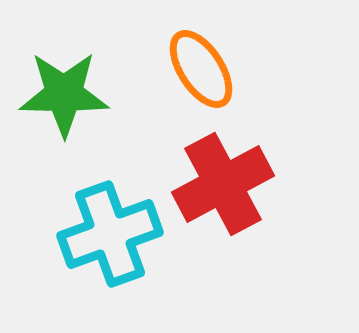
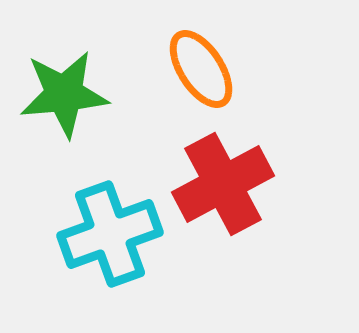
green star: rotated 6 degrees counterclockwise
